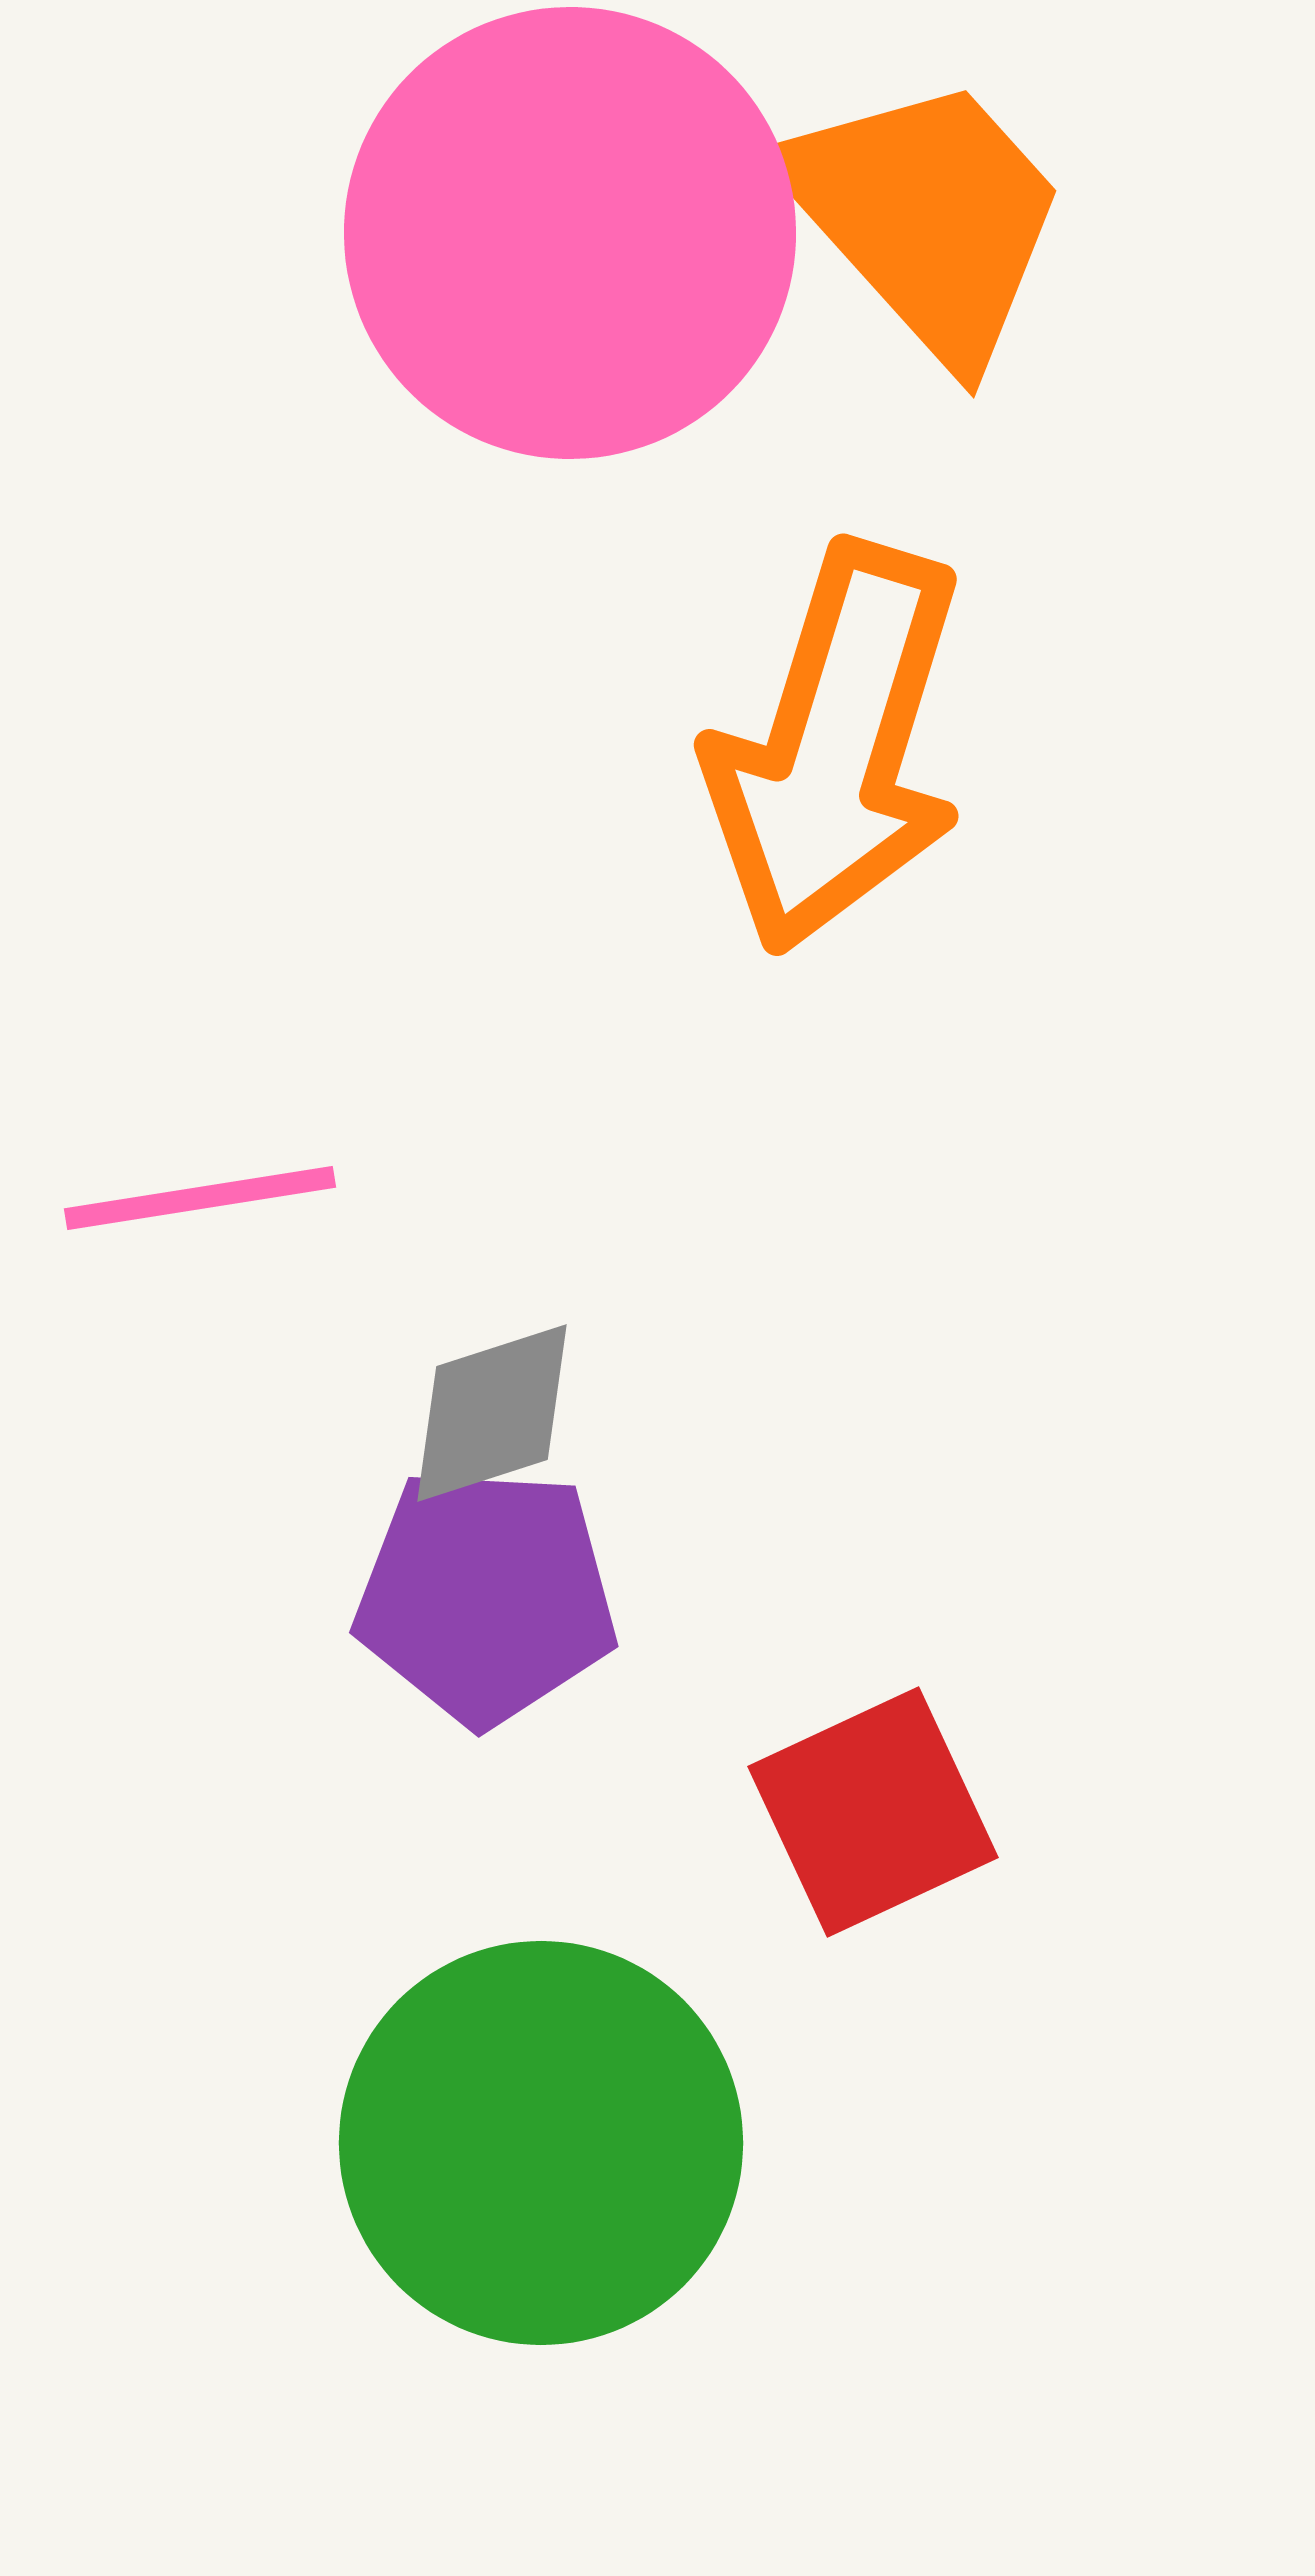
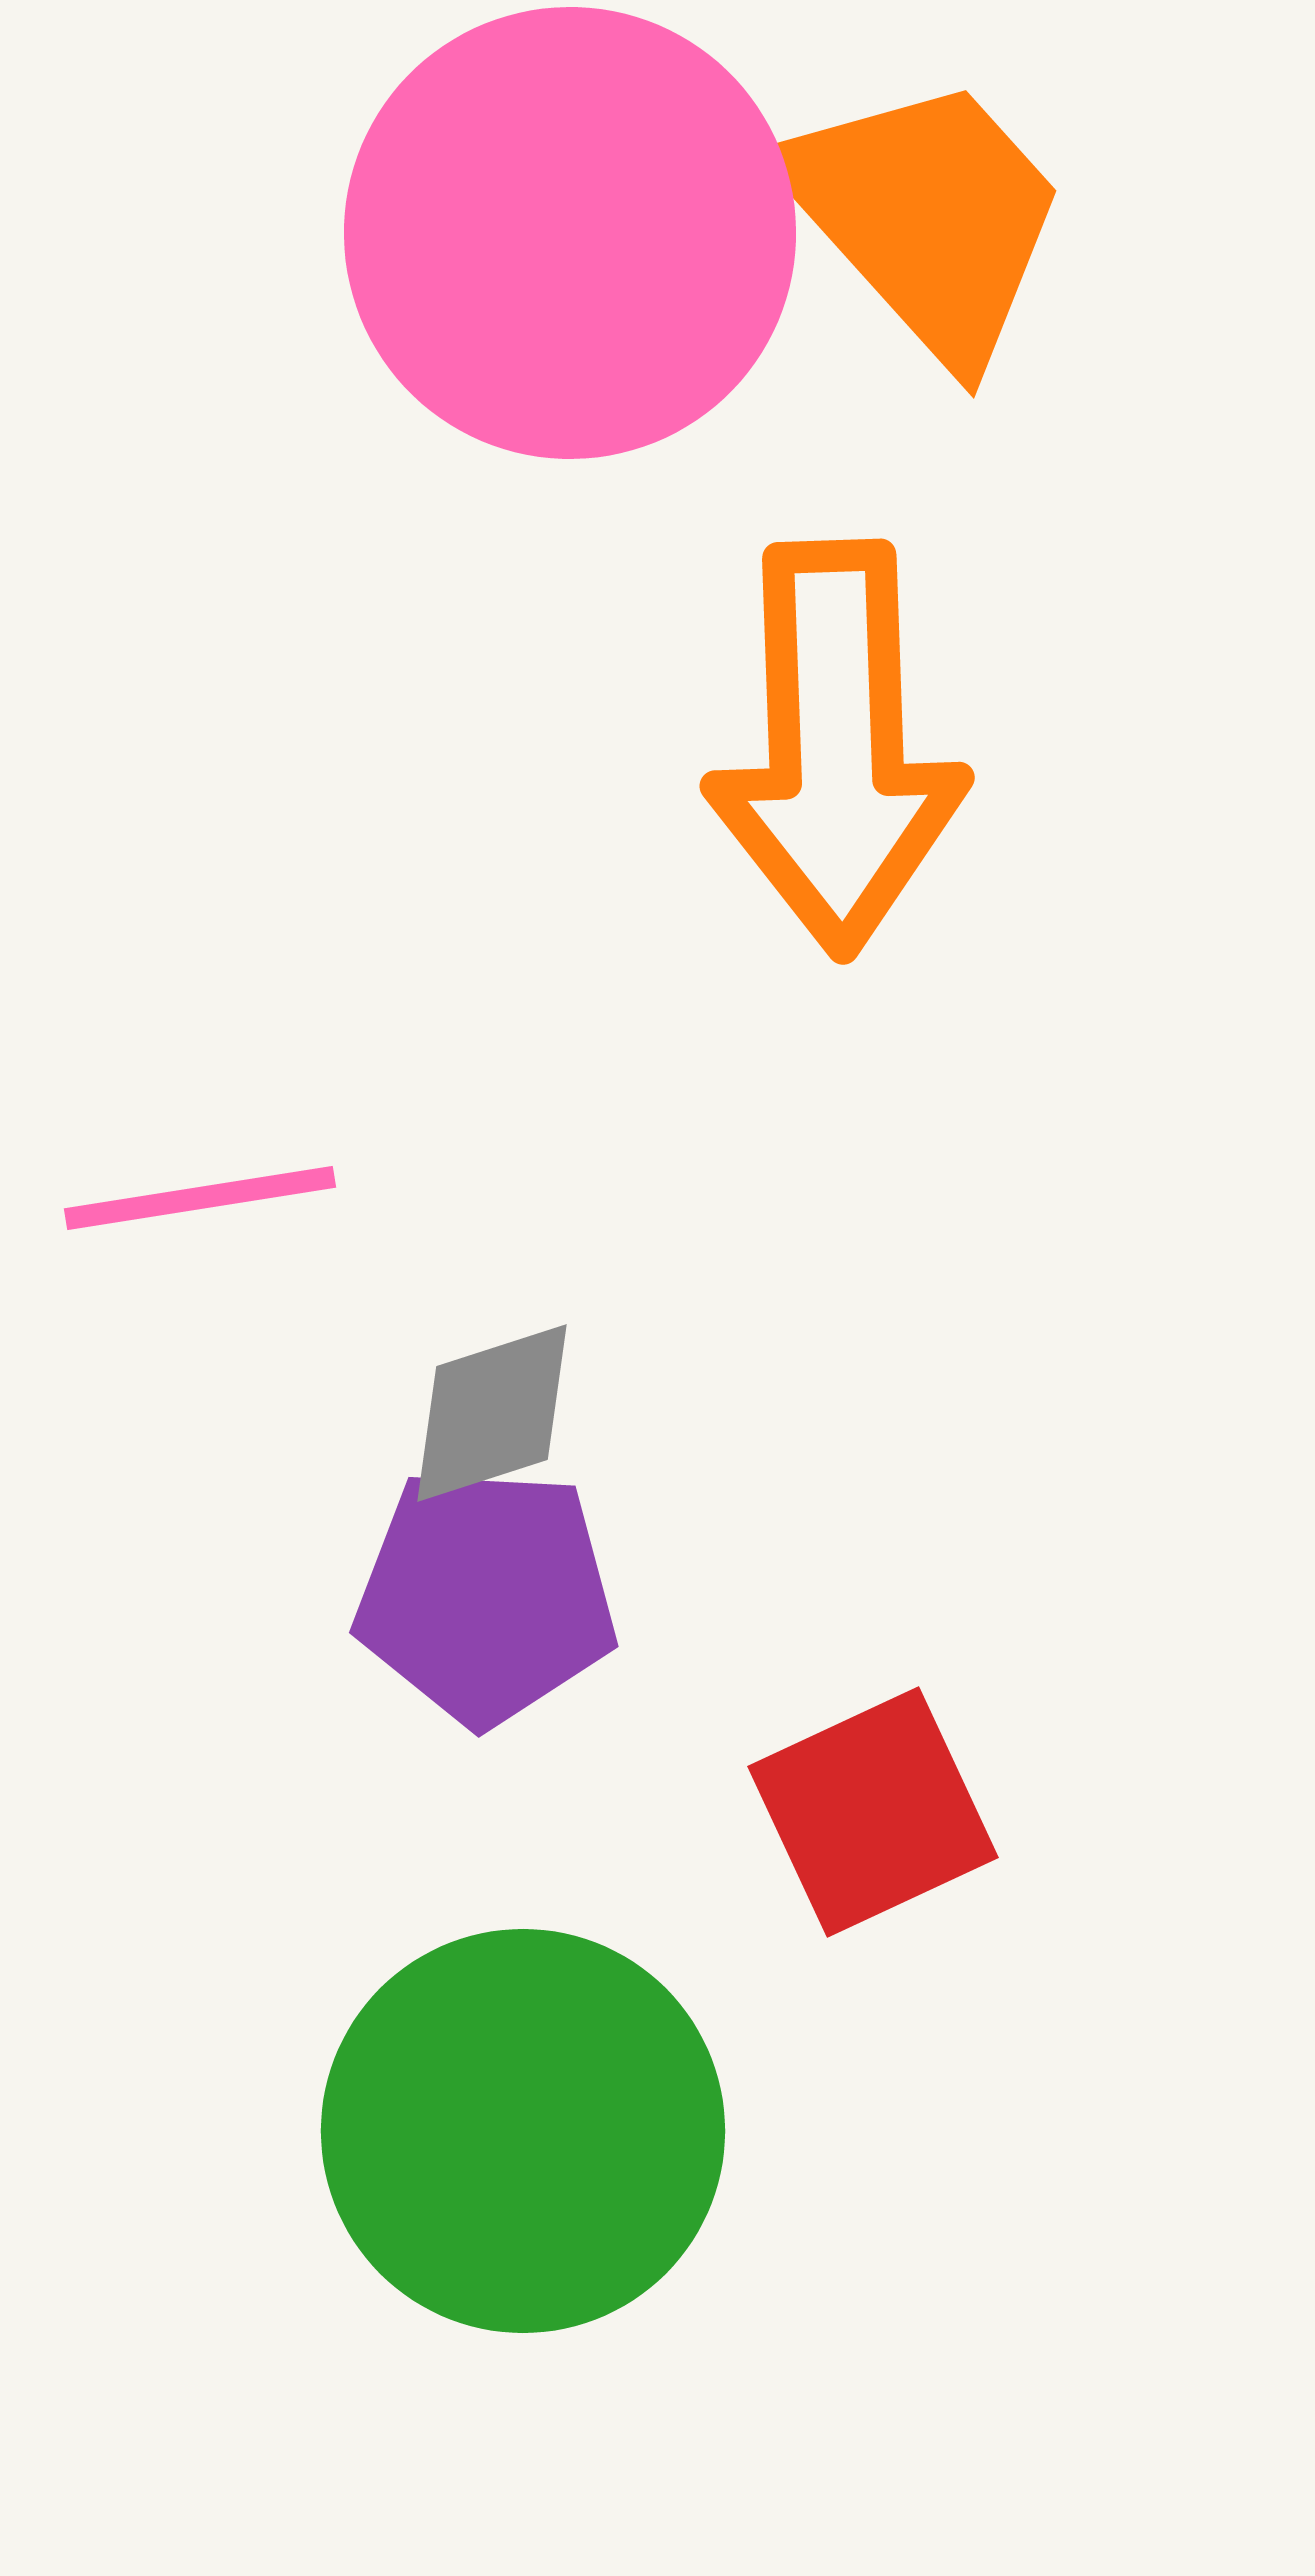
orange arrow: rotated 19 degrees counterclockwise
green circle: moved 18 px left, 12 px up
